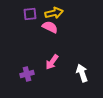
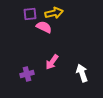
pink semicircle: moved 6 px left
